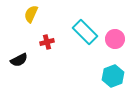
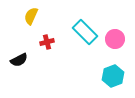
yellow semicircle: moved 2 px down
